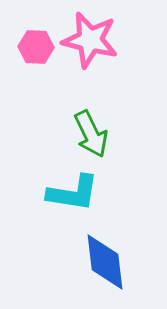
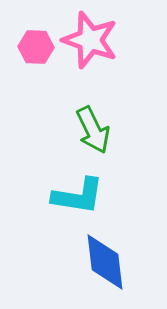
pink star: rotated 6 degrees clockwise
green arrow: moved 2 px right, 4 px up
cyan L-shape: moved 5 px right, 3 px down
